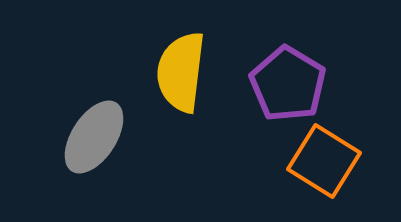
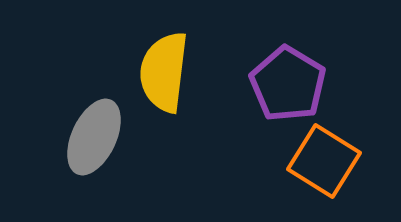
yellow semicircle: moved 17 px left
gray ellipse: rotated 8 degrees counterclockwise
